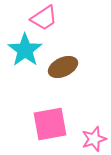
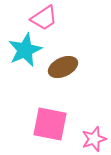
cyan star: rotated 12 degrees clockwise
pink square: rotated 21 degrees clockwise
